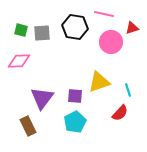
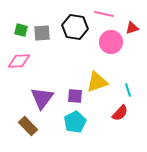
yellow triangle: moved 2 px left
brown rectangle: rotated 18 degrees counterclockwise
